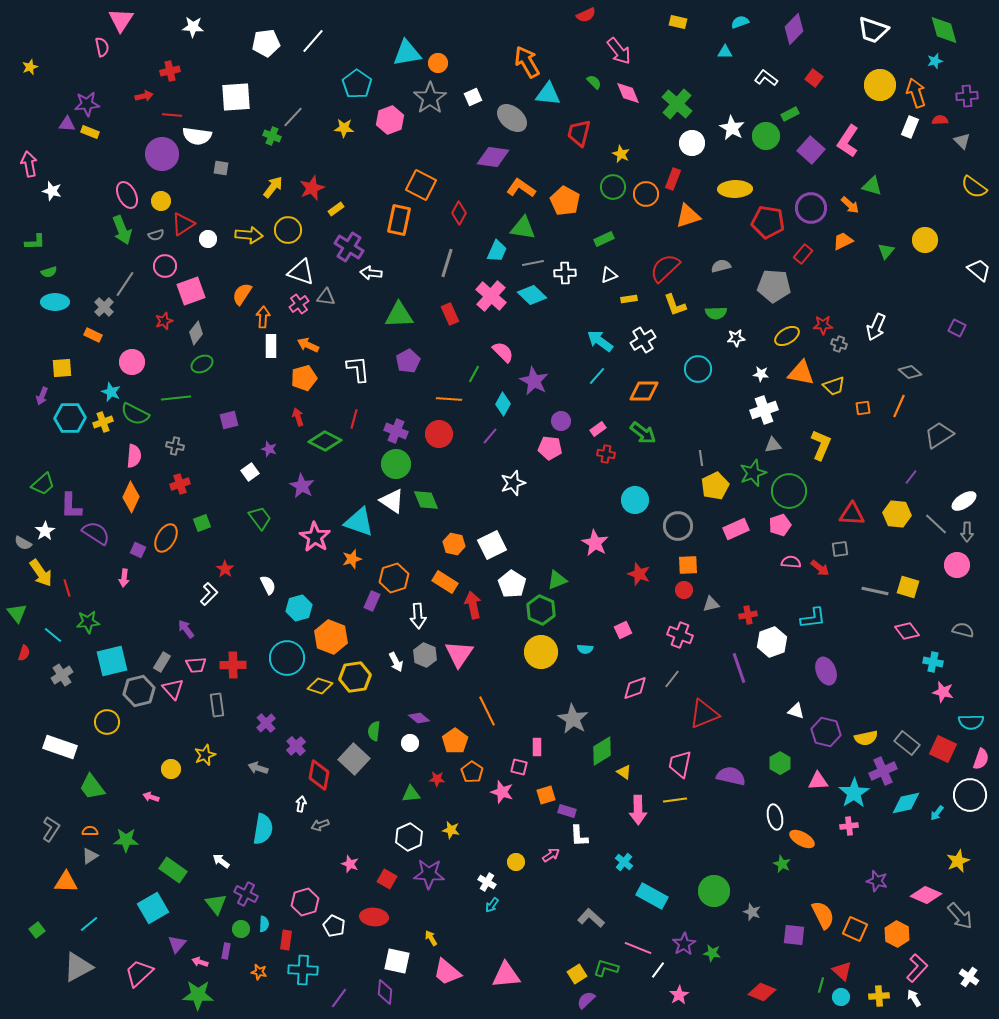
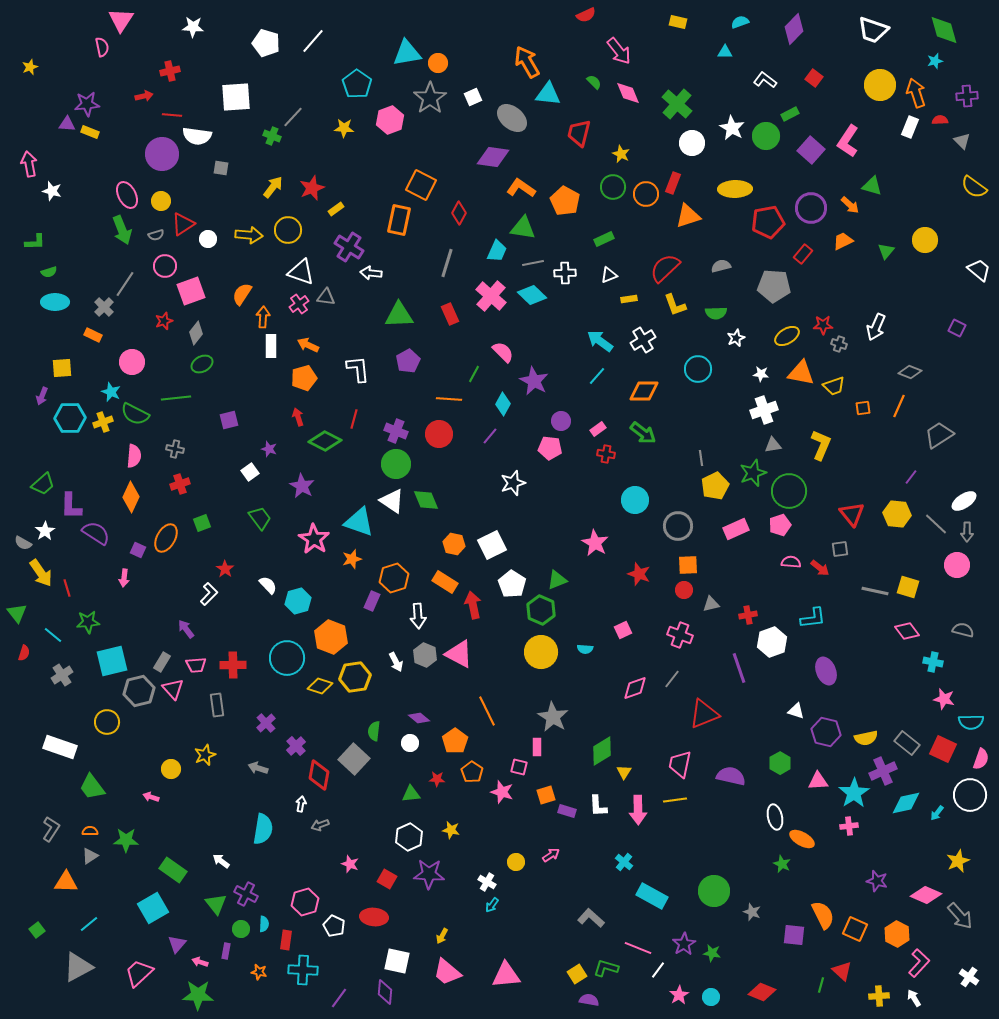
white pentagon at (266, 43): rotated 24 degrees clockwise
white L-shape at (766, 78): moved 1 px left, 2 px down
red rectangle at (673, 179): moved 4 px down
red pentagon at (768, 222): rotated 20 degrees counterclockwise
white star at (736, 338): rotated 18 degrees counterclockwise
gray diamond at (910, 372): rotated 20 degrees counterclockwise
gray cross at (175, 446): moved 3 px down
red triangle at (852, 514): rotated 48 degrees clockwise
pink star at (315, 537): moved 1 px left, 2 px down
white semicircle at (268, 585): rotated 18 degrees counterclockwise
cyan hexagon at (299, 608): moved 1 px left, 7 px up
pink triangle at (459, 654): rotated 36 degrees counterclockwise
pink star at (943, 692): moved 1 px right, 7 px down
gray star at (573, 719): moved 20 px left, 2 px up
yellow triangle at (624, 772): rotated 28 degrees clockwise
white L-shape at (579, 836): moved 19 px right, 30 px up
yellow arrow at (431, 938): moved 11 px right, 2 px up; rotated 119 degrees counterclockwise
pink L-shape at (917, 968): moved 2 px right, 5 px up
cyan circle at (841, 997): moved 130 px left
purple semicircle at (586, 1000): moved 3 px right; rotated 54 degrees clockwise
